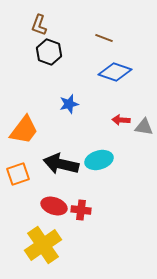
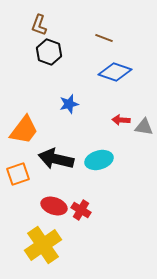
black arrow: moved 5 px left, 5 px up
red cross: rotated 24 degrees clockwise
